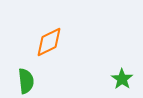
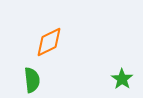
green semicircle: moved 6 px right, 1 px up
